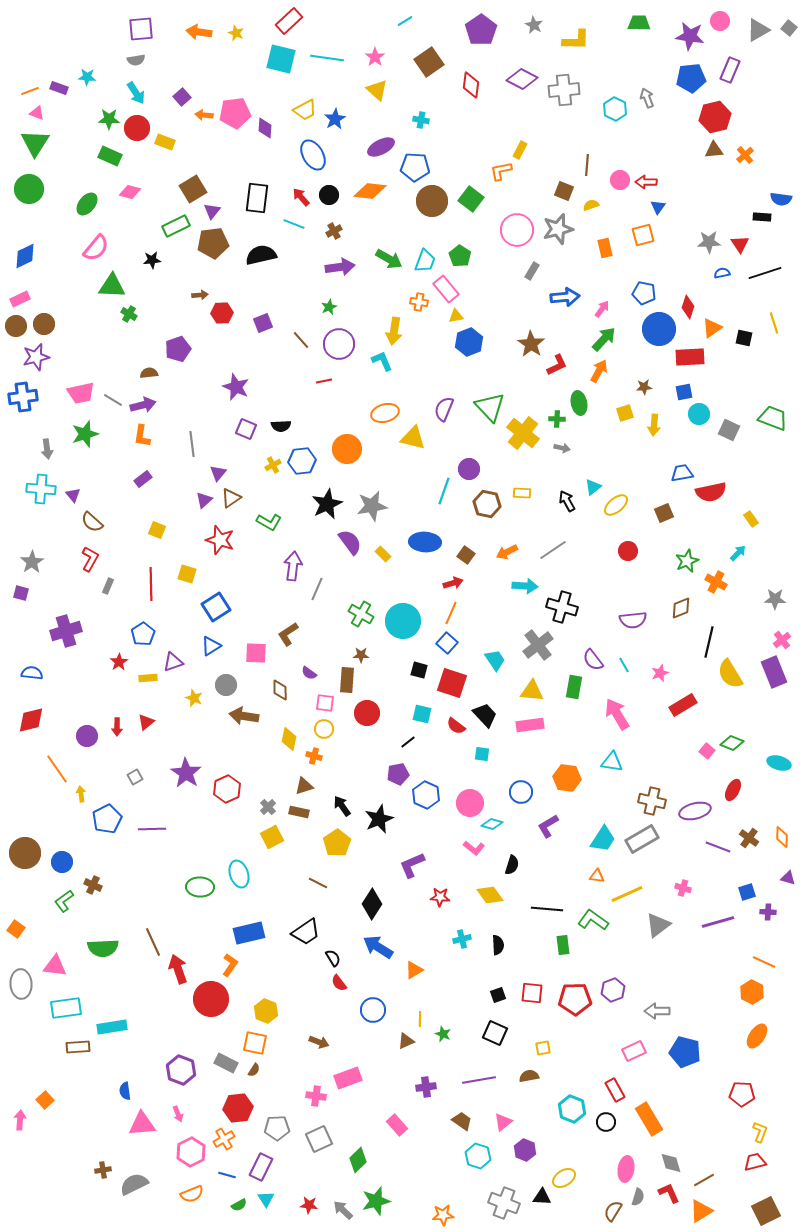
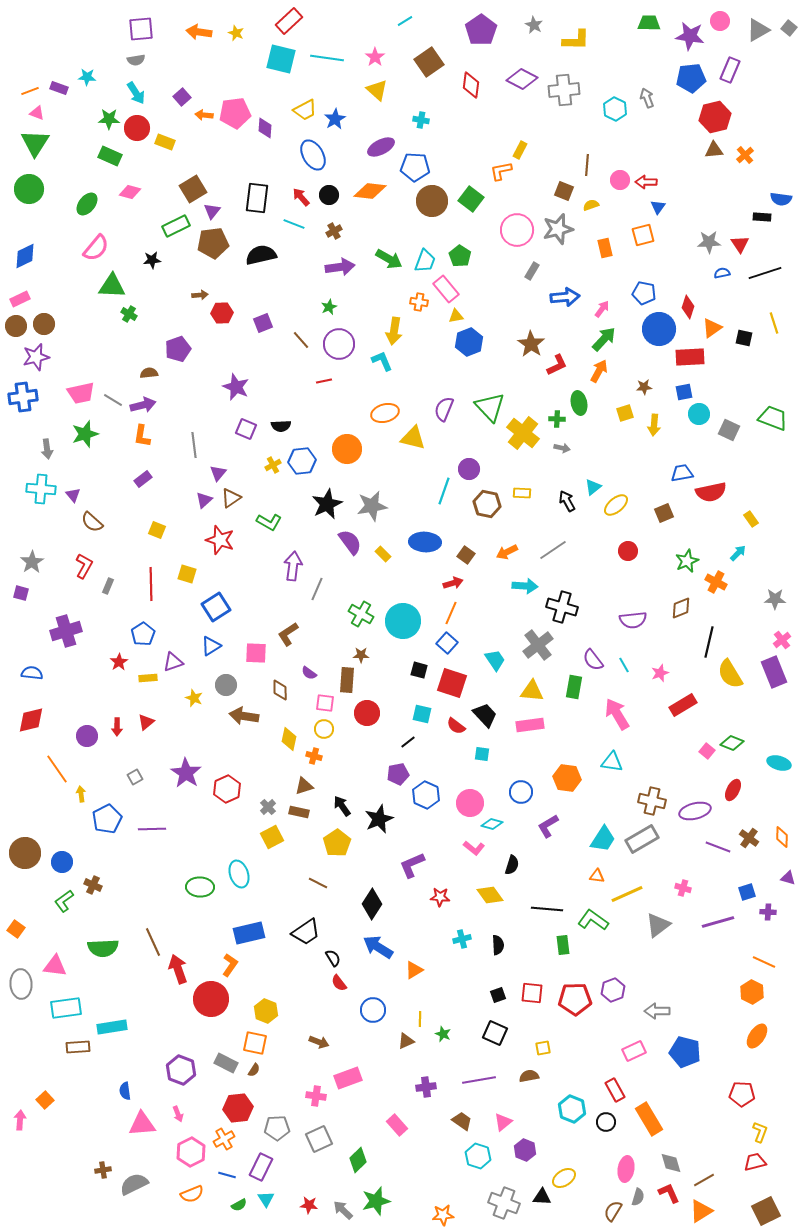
green trapezoid at (639, 23): moved 10 px right
gray line at (192, 444): moved 2 px right, 1 px down
red L-shape at (90, 559): moved 6 px left, 7 px down
